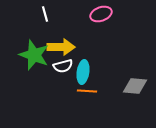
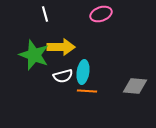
white semicircle: moved 10 px down
